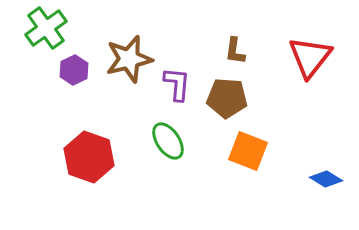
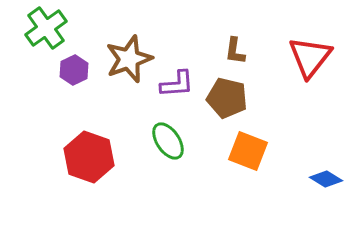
brown star: rotated 6 degrees counterclockwise
purple L-shape: rotated 81 degrees clockwise
brown pentagon: rotated 9 degrees clockwise
